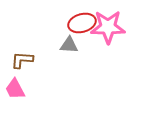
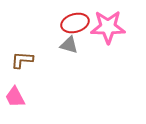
red ellipse: moved 7 px left
gray triangle: rotated 12 degrees clockwise
pink trapezoid: moved 8 px down
